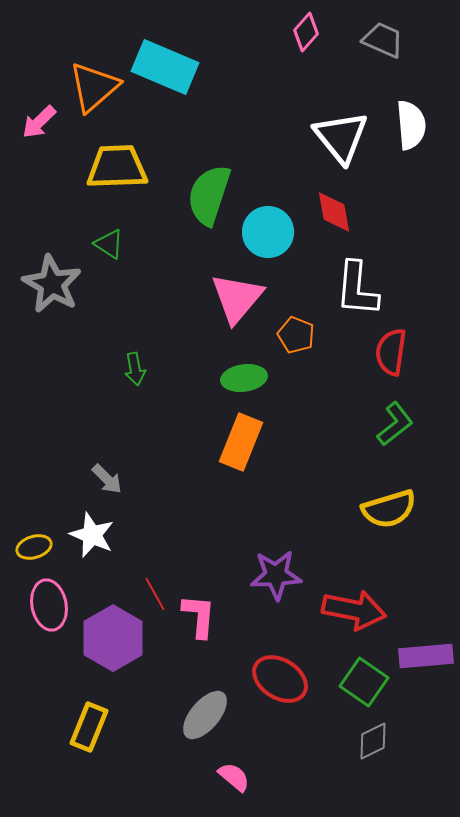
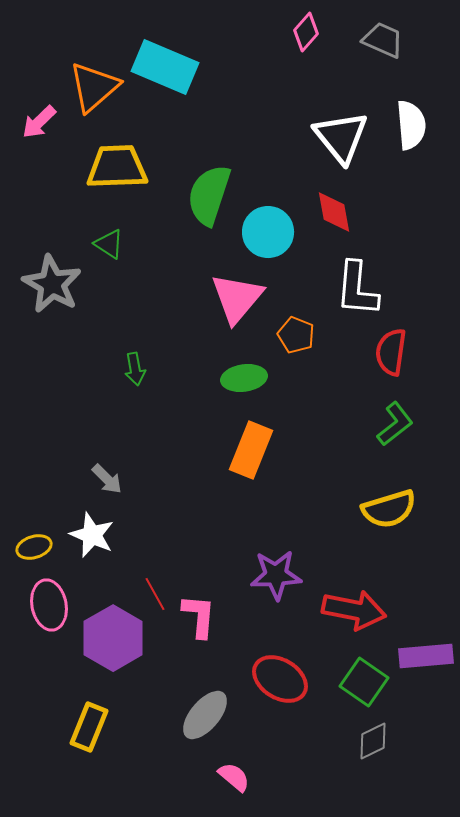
orange rectangle: moved 10 px right, 8 px down
